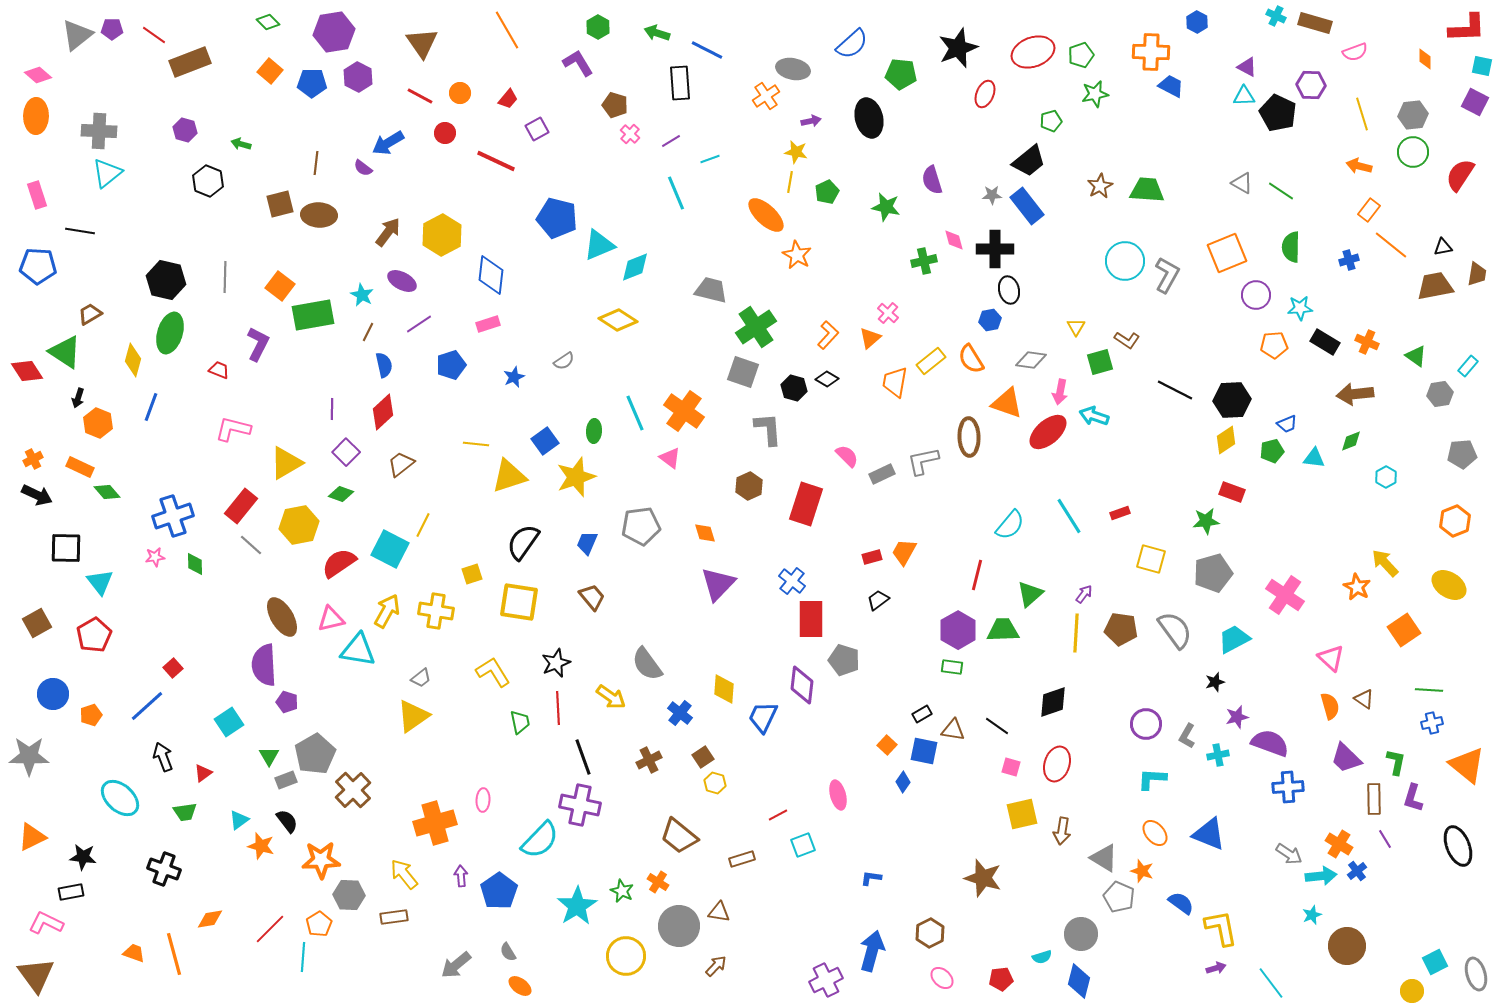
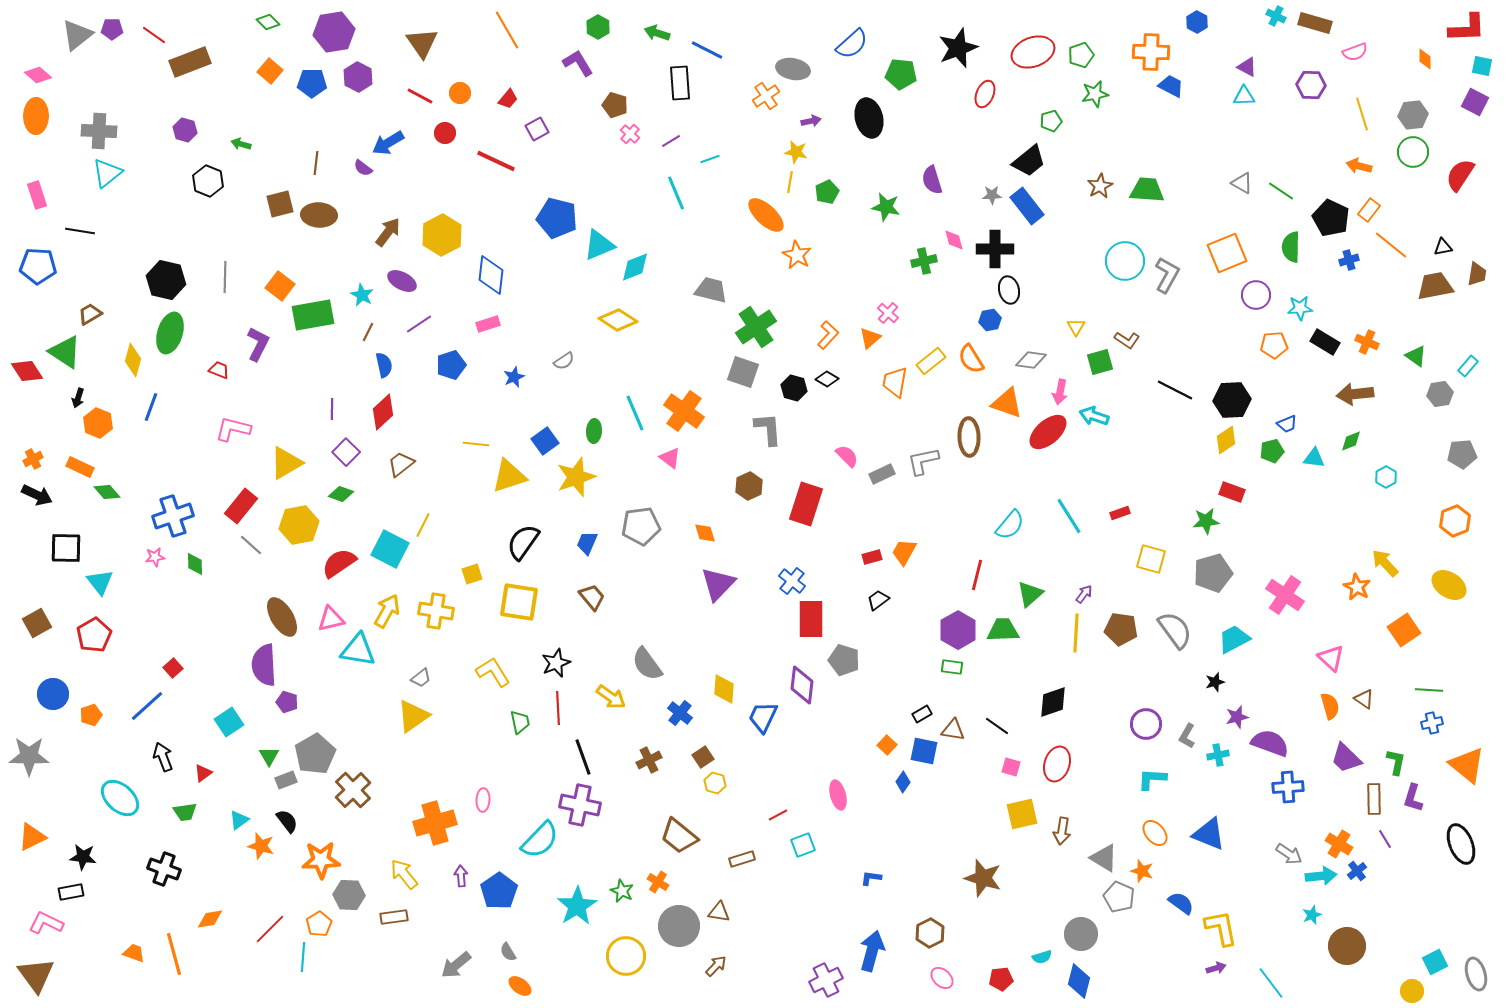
black pentagon at (1278, 113): moved 53 px right, 105 px down
black ellipse at (1458, 846): moved 3 px right, 2 px up
